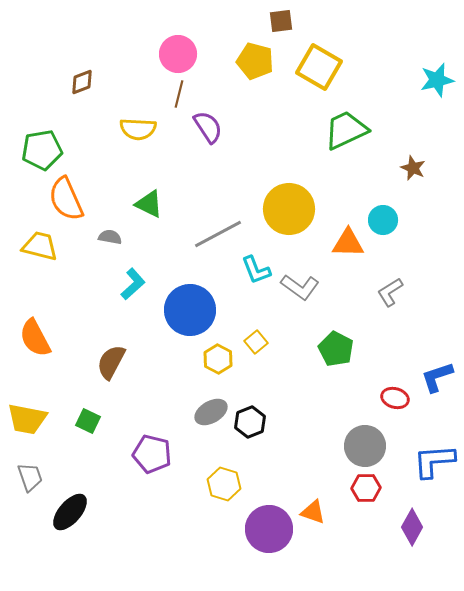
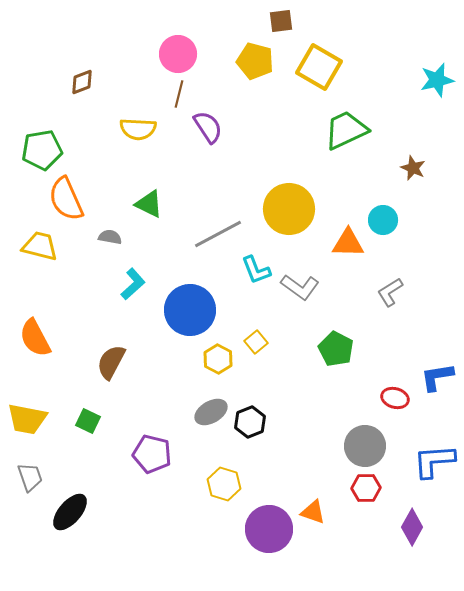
blue L-shape at (437, 377): rotated 9 degrees clockwise
